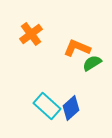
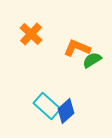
orange cross: rotated 10 degrees counterclockwise
green semicircle: moved 3 px up
blue diamond: moved 5 px left, 3 px down
